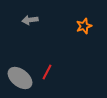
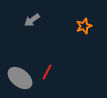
gray arrow: moved 2 px right; rotated 28 degrees counterclockwise
